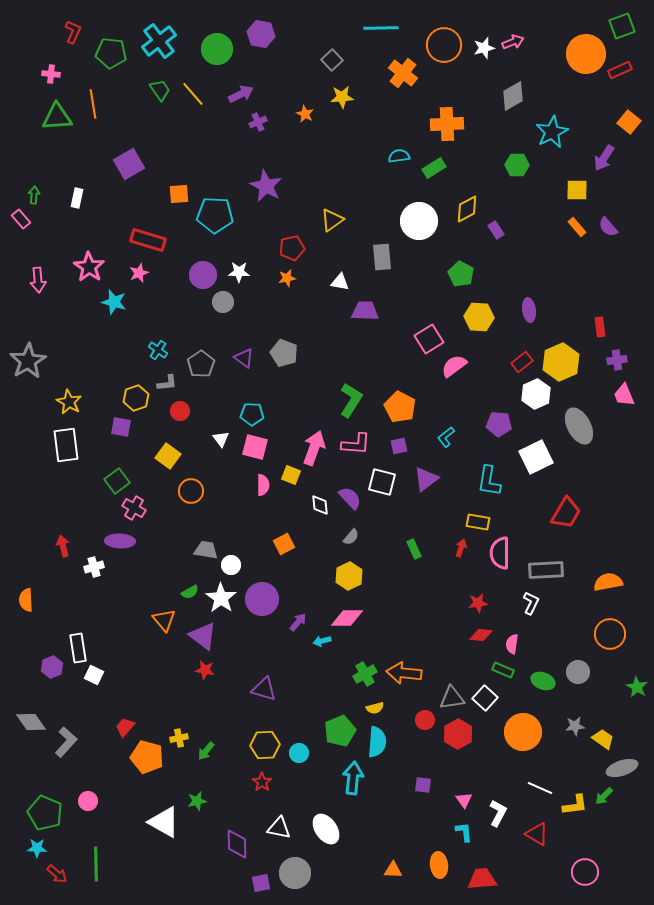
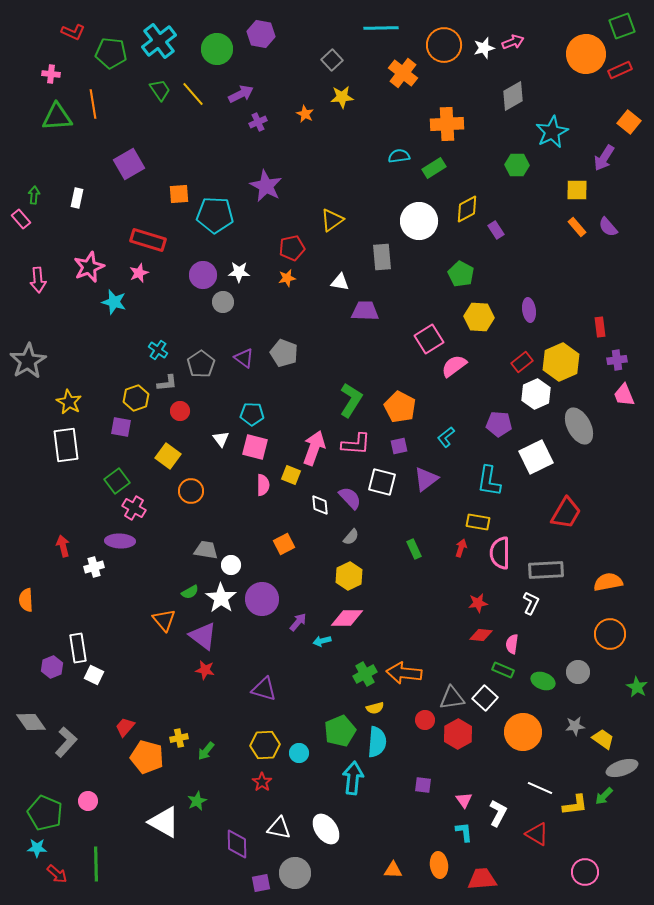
red L-shape at (73, 32): rotated 90 degrees clockwise
pink star at (89, 267): rotated 16 degrees clockwise
green star at (197, 801): rotated 12 degrees counterclockwise
